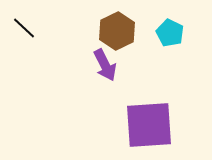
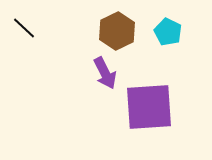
cyan pentagon: moved 2 px left, 1 px up
purple arrow: moved 8 px down
purple square: moved 18 px up
